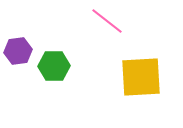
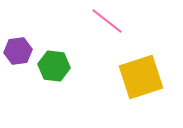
green hexagon: rotated 8 degrees clockwise
yellow square: rotated 15 degrees counterclockwise
